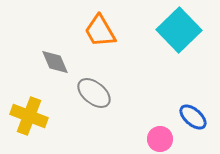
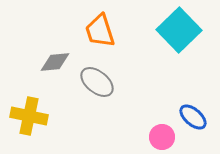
orange trapezoid: rotated 12 degrees clockwise
gray diamond: rotated 72 degrees counterclockwise
gray ellipse: moved 3 px right, 11 px up
yellow cross: rotated 9 degrees counterclockwise
pink circle: moved 2 px right, 2 px up
